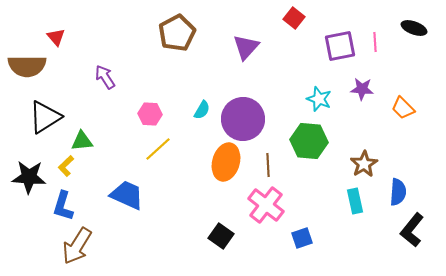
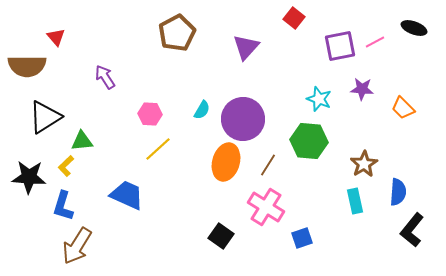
pink line: rotated 66 degrees clockwise
brown line: rotated 35 degrees clockwise
pink cross: moved 2 px down; rotated 6 degrees counterclockwise
